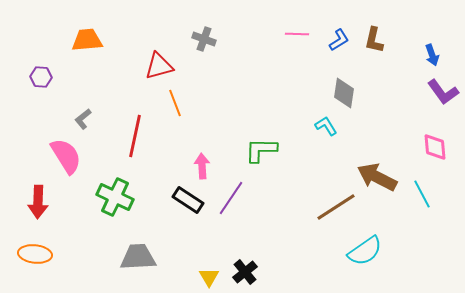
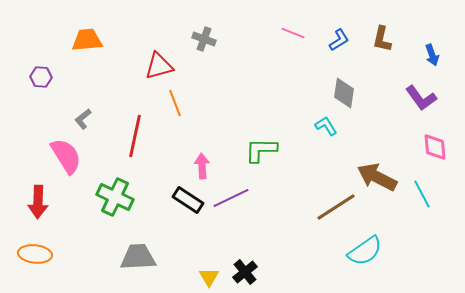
pink line: moved 4 px left, 1 px up; rotated 20 degrees clockwise
brown L-shape: moved 8 px right, 1 px up
purple L-shape: moved 22 px left, 6 px down
purple line: rotated 30 degrees clockwise
